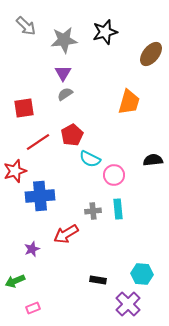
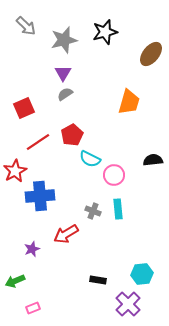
gray star: rotated 8 degrees counterclockwise
red square: rotated 15 degrees counterclockwise
red star: rotated 10 degrees counterclockwise
gray cross: rotated 28 degrees clockwise
cyan hexagon: rotated 10 degrees counterclockwise
